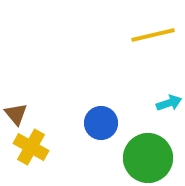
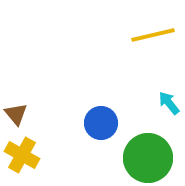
cyan arrow: rotated 110 degrees counterclockwise
yellow cross: moved 9 px left, 8 px down
